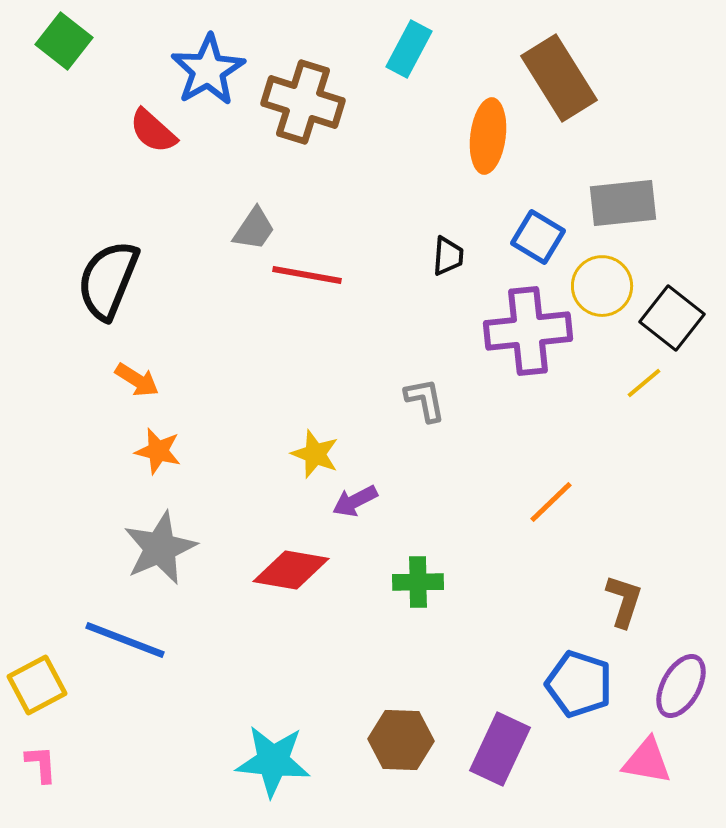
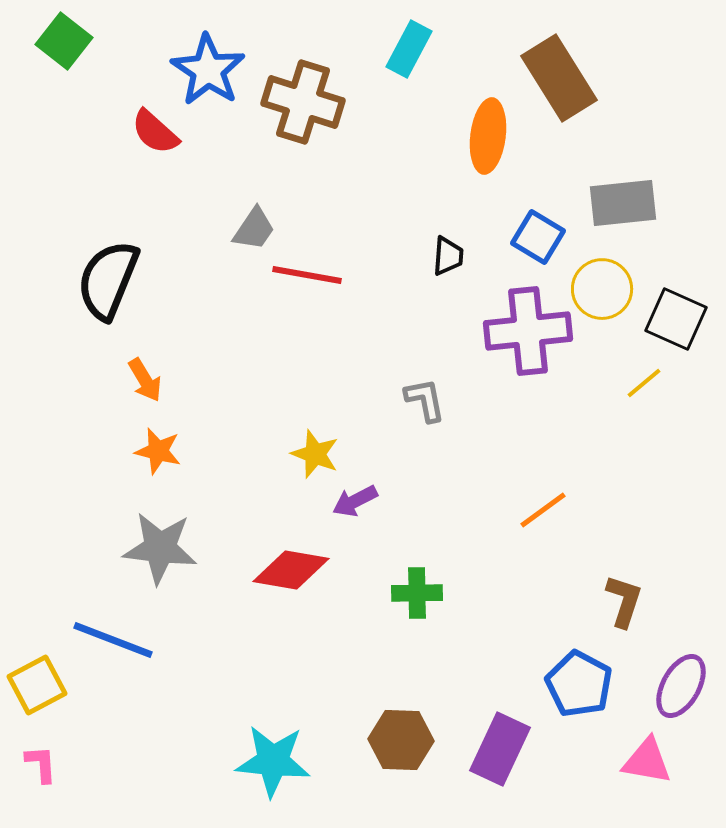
blue star: rotated 8 degrees counterclockwise
red semicircle: moved 2 px right, 1 px down
yellow circle: moved 3 px down
black square: moved 4 px right, 1 px down; rotated 14 degrees counterclockwise
orange arrow: moved 8 px right; rotated 27 degrees clockwise
orange line: moved 8 px left, 8 px down; rotated 8 degrees clockwise
gray star: rotated 30 degrees clockwise
green cross: moved 1 px left, 11 px down
blue line: moved 12 px left
blue pentagon: rotated 10 degrees clockwise
